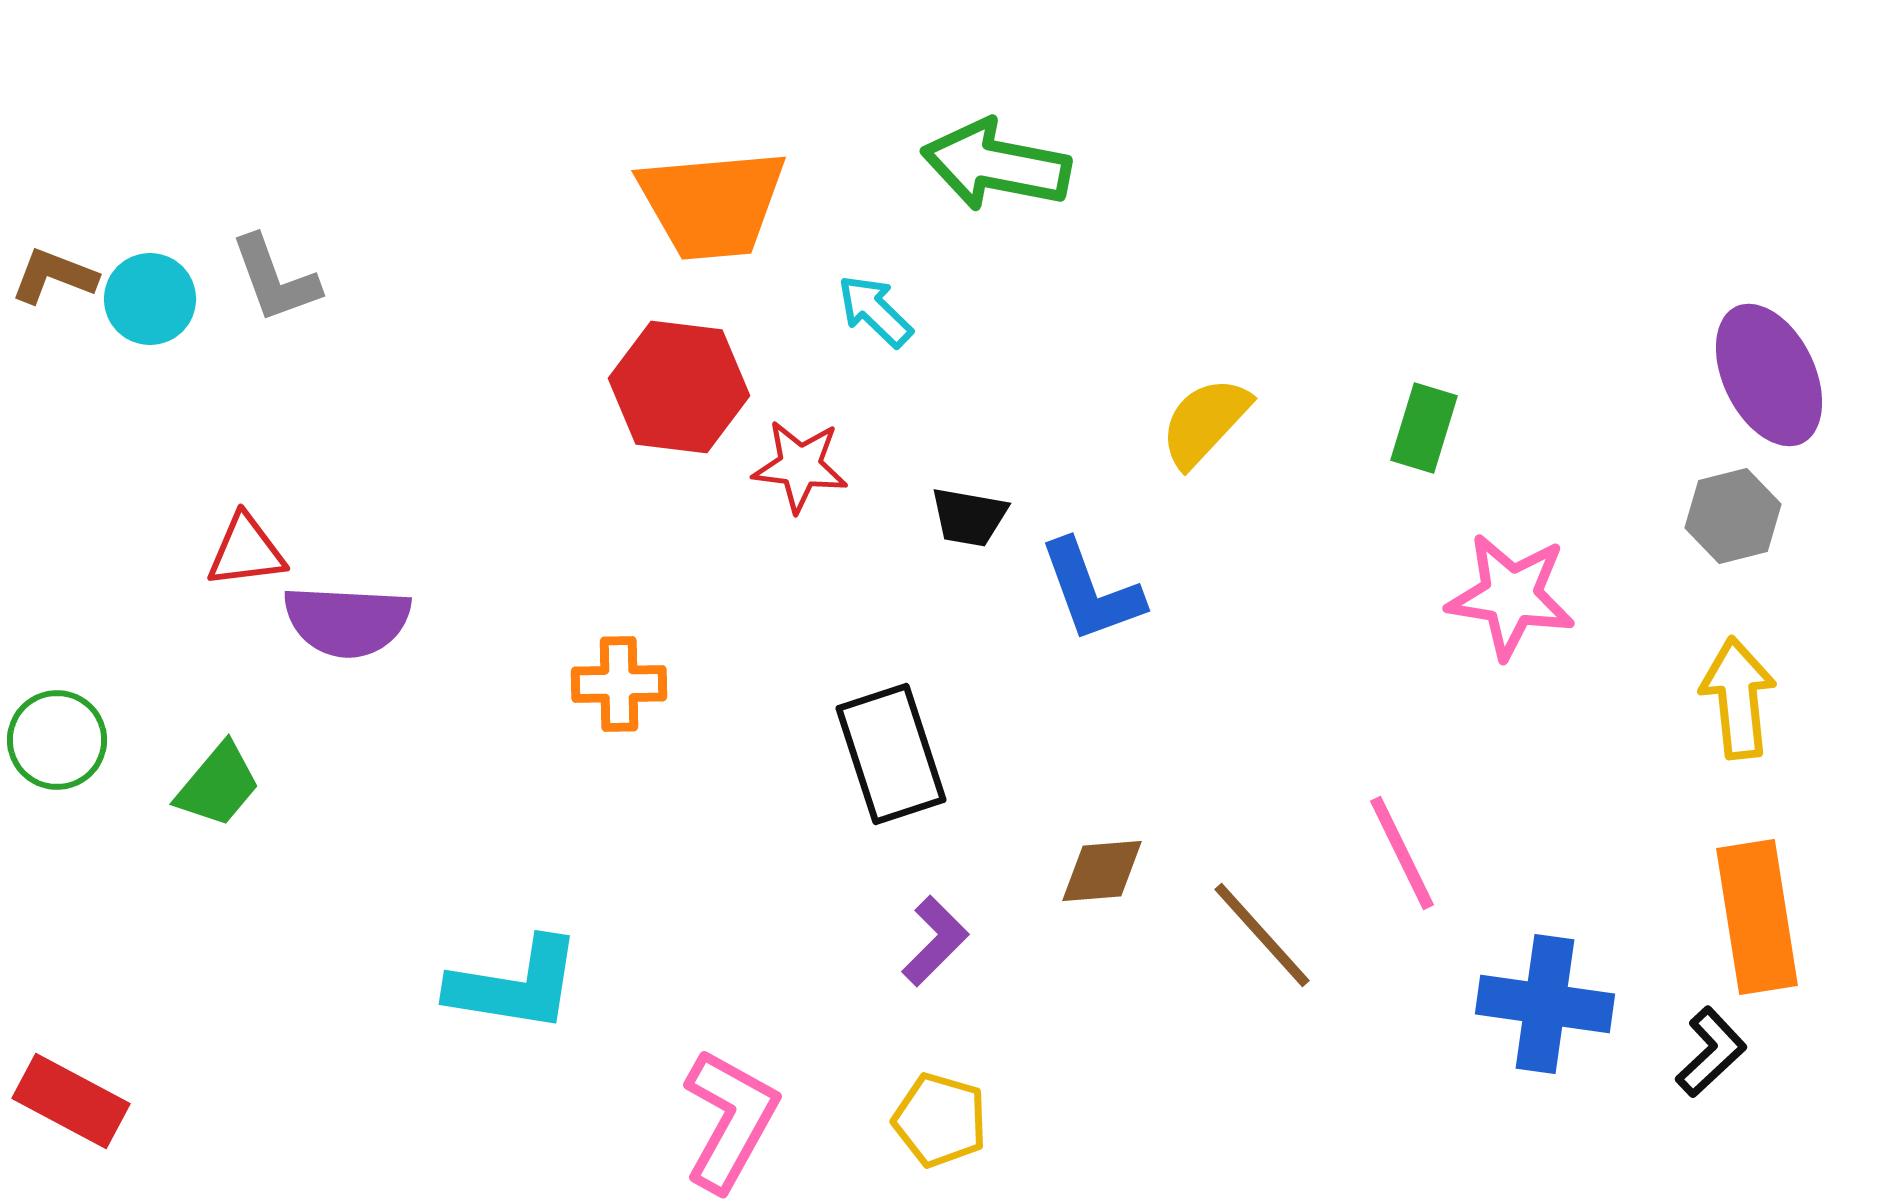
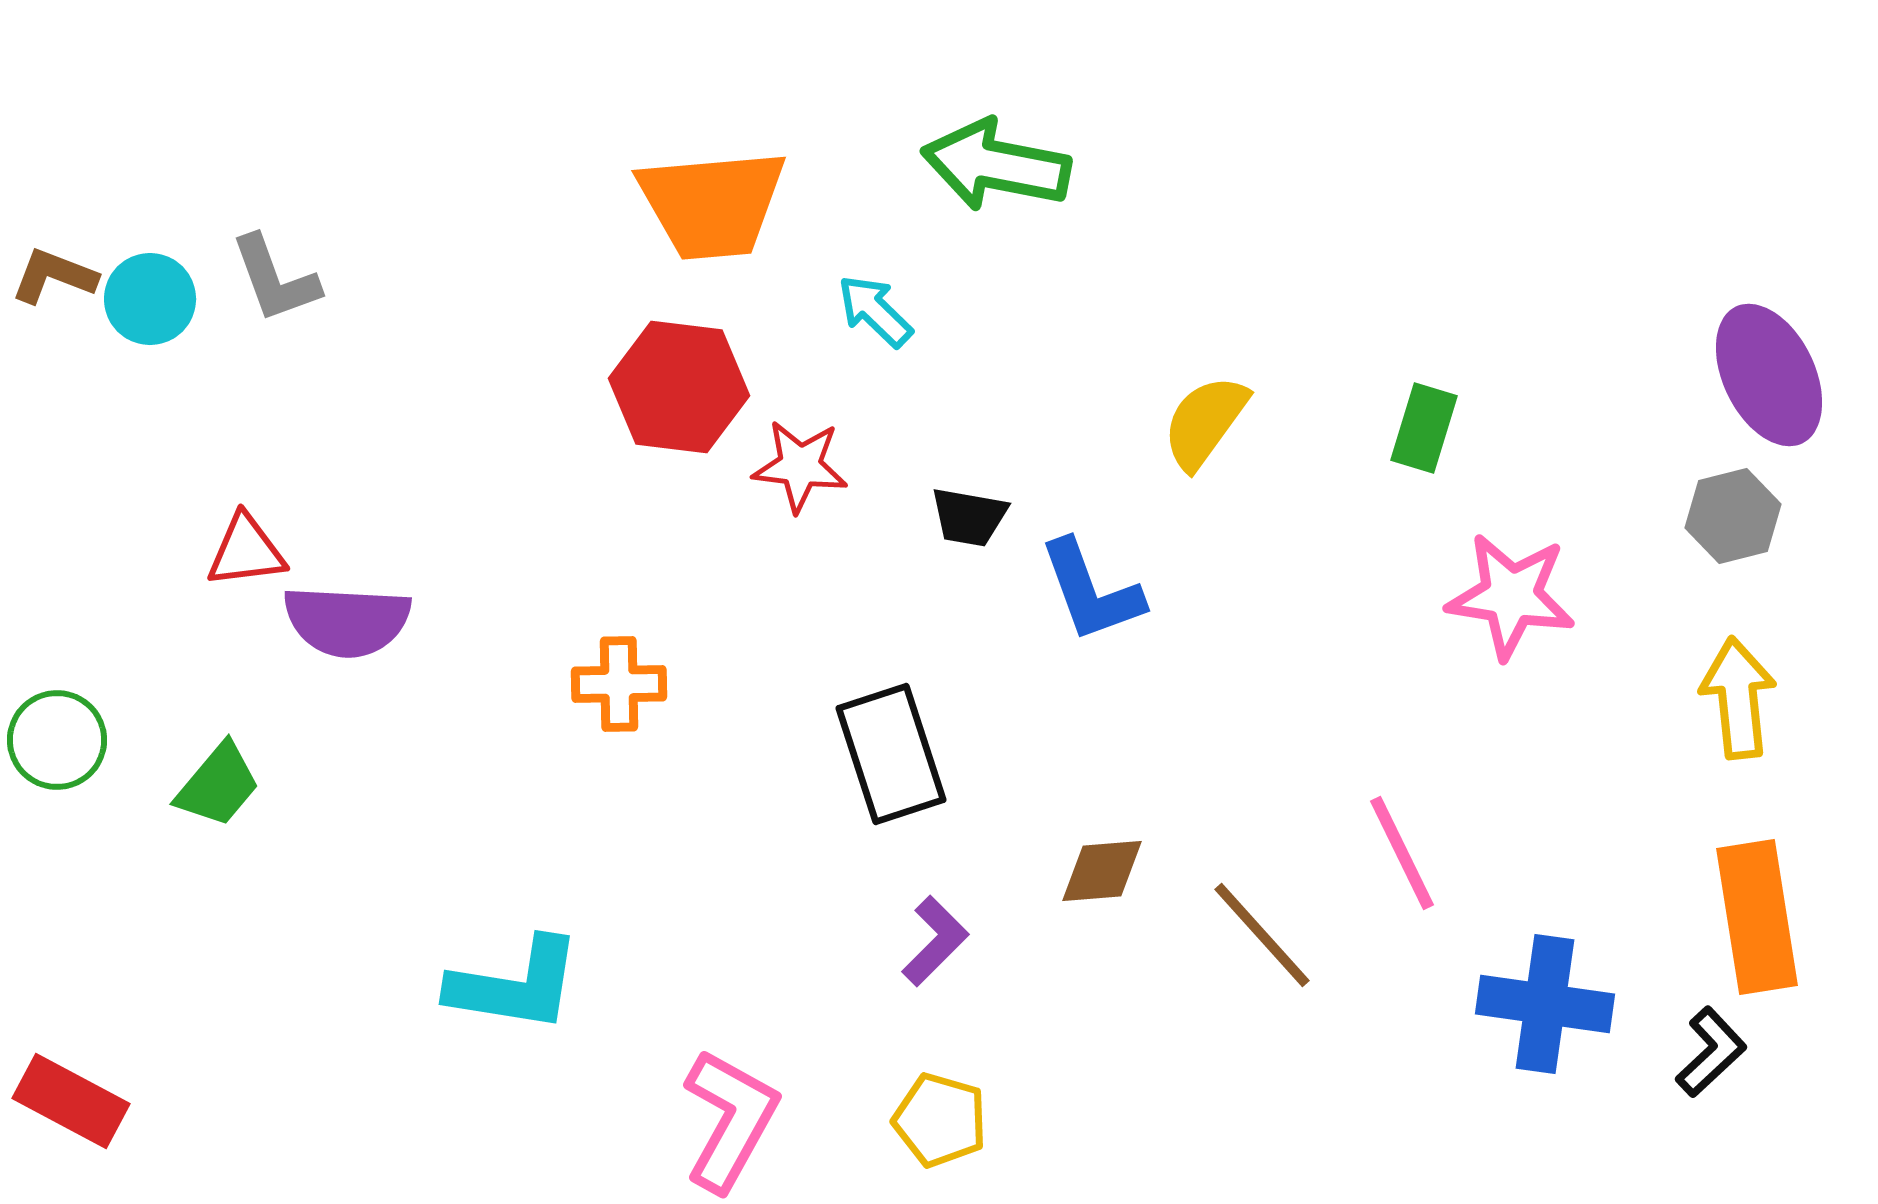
yellow semicircle: rotated 7 degrees counterclockwise
